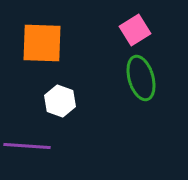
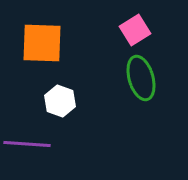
purple line: moved 2 px up
